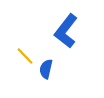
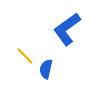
blue L-shape: moved 1 px right, 2 px up; rotated 16 degrees clockwise
